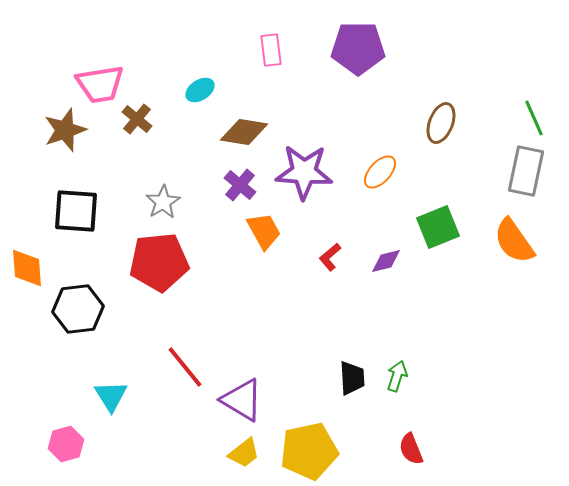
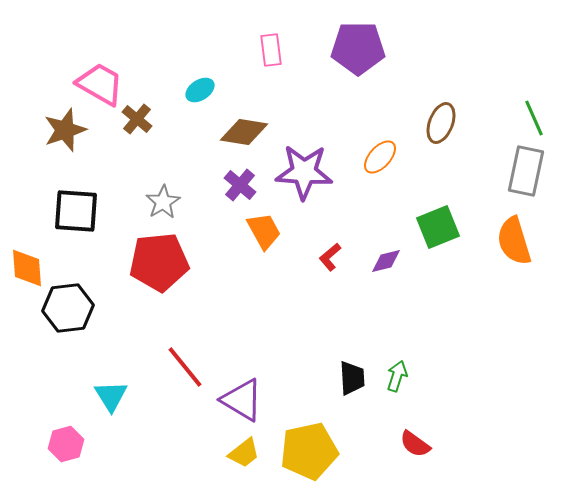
pink trapezoid: rotated 141 degrees counterclockwise
orange ellipse: moved 15 px up
orange semicircle: rotated 18 degrees clockwise
black hexagon: moved 10 px left, 1 px up
red semicircle: moved 4 px right, 5 px up; rotated 32 degrees counterclockwise
